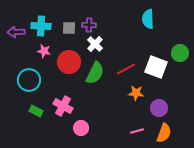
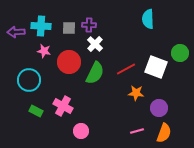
pink circle: moved 3 px down
